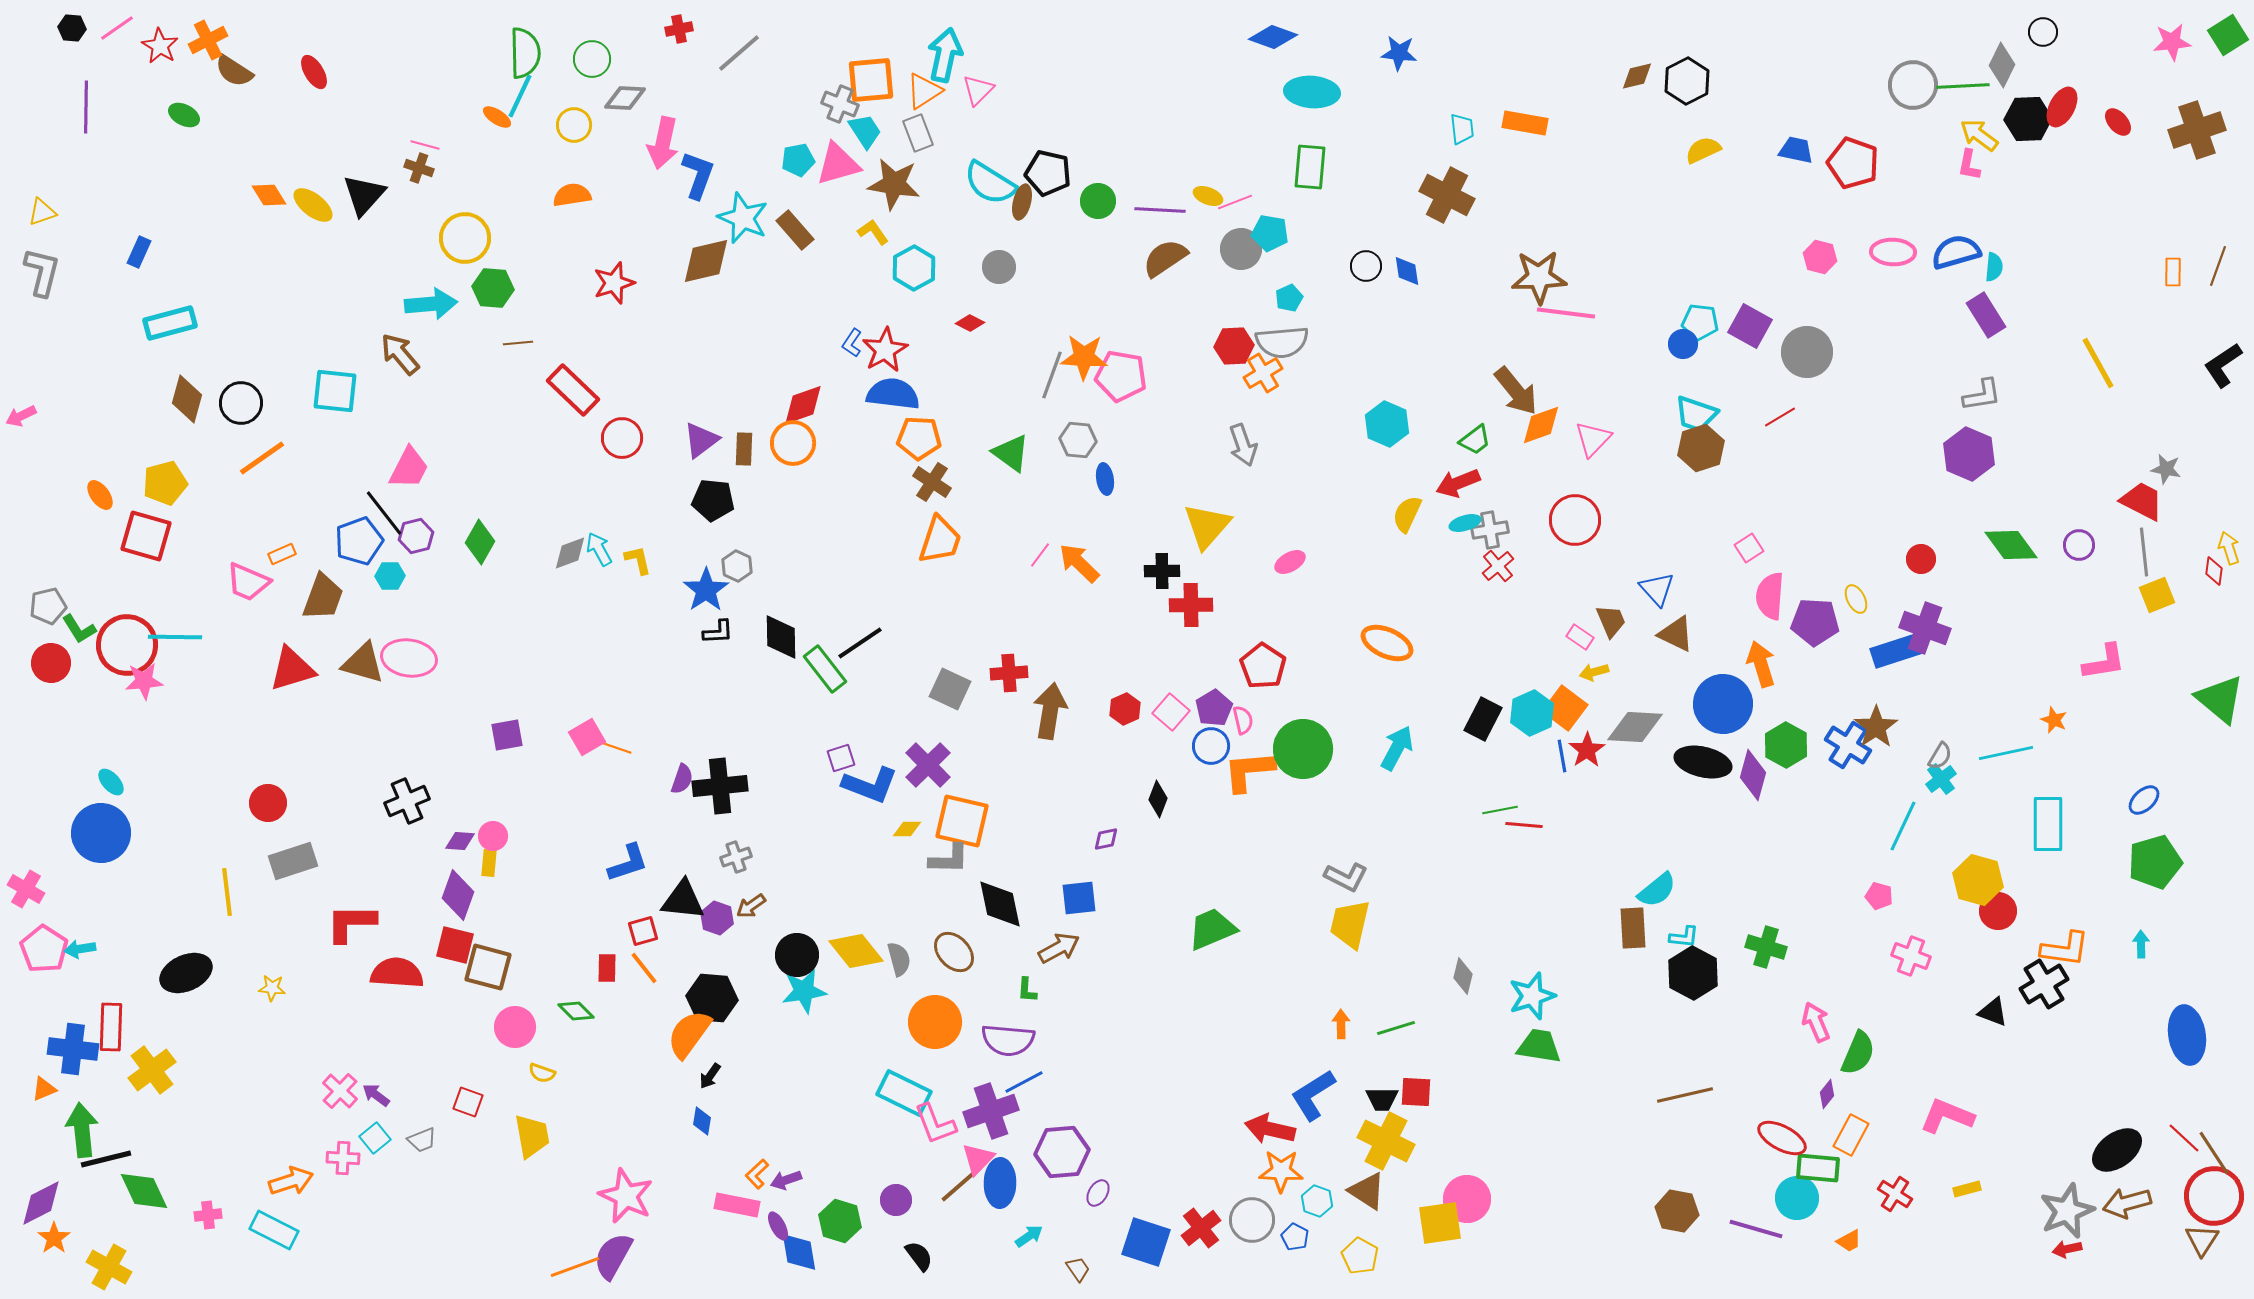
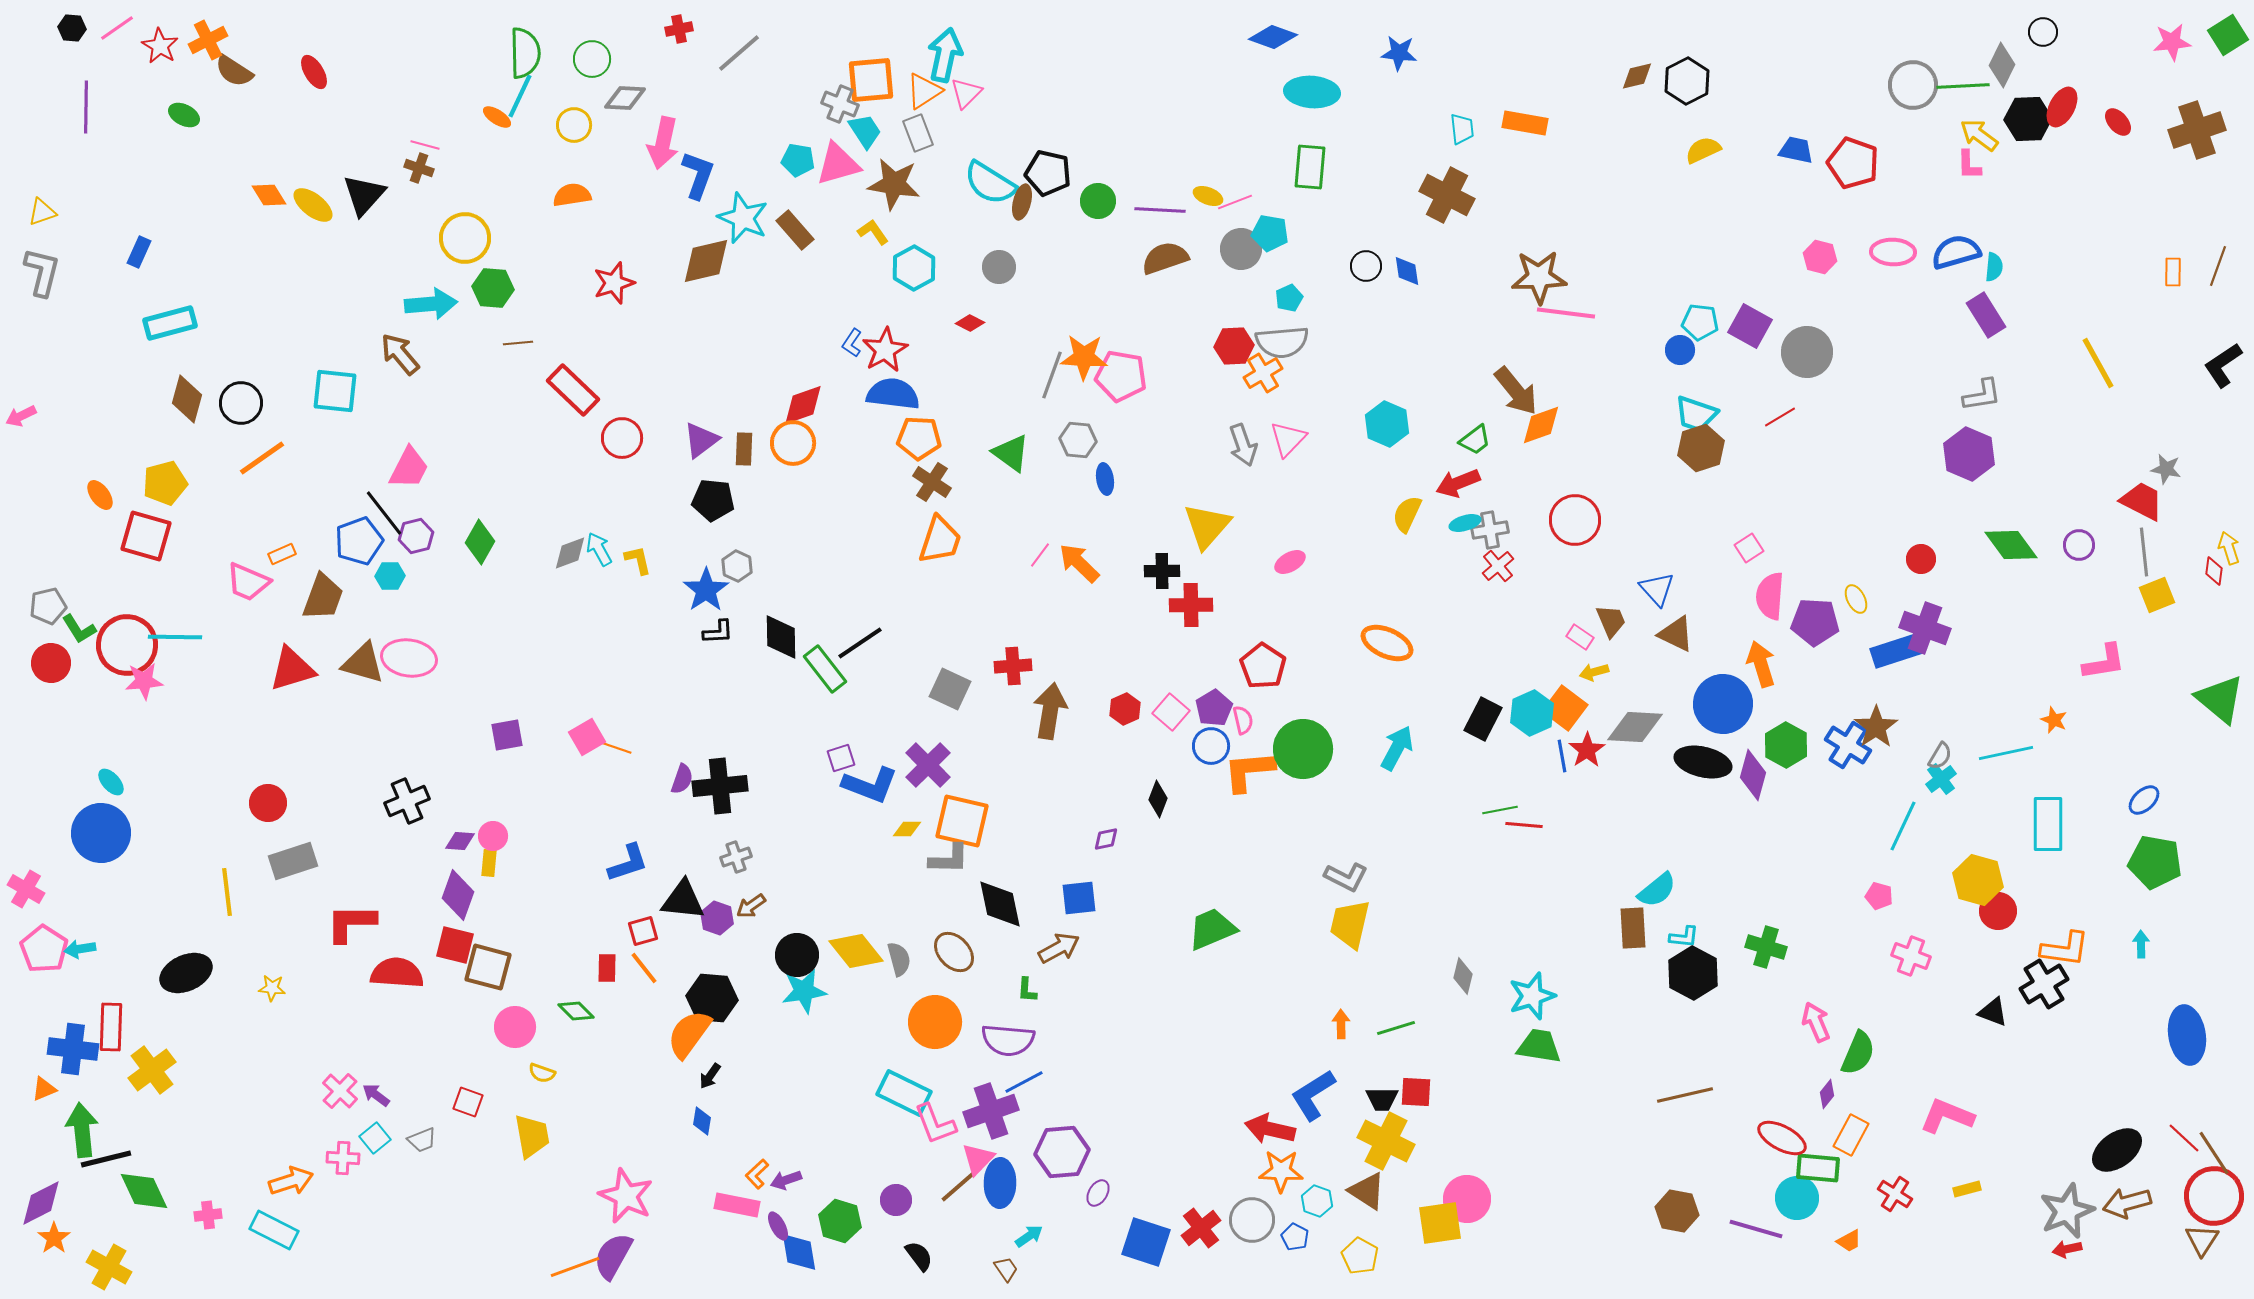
pink triangle at (978, 90): moved 12 px left, 3 px down
cyan pentagon at (798, 160): rotated 20 degrees clockwise
pink L-shape at (1969, 165): rotated 12 degrees counterclockwise
brown semicircle at (1165, 258): rotated 15 degrees clockwise
blue circle at (1683, 344): moved 3 px left, 6 px down
pink triangle at (1593, 439): moved 305 px left
red cross at (1009, 673): moved 4 px right, 7 px up
green pentagon at (2155, 862): rotated 26 degrees clockwise
brown trapezoid at (1078, 1269): moved 72 px left
